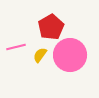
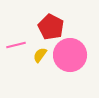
red pentagon: rotated 15 degrees counterclockwise
pink line: moved 2 px up
